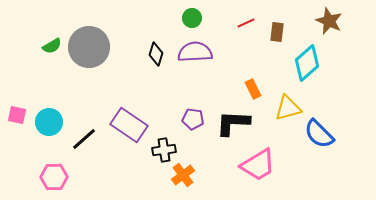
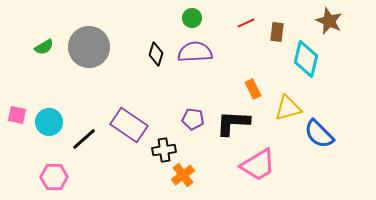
green semicircle: moved 8 px left, 1 px down
cyan diamond: moved 1 px left, 4 px up; rotated 36 degrees counterclockwise
